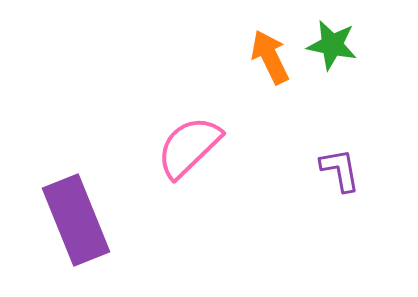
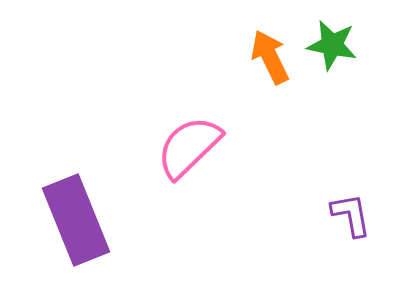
purple L-shape: moved 11 px right, 45 px down
